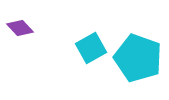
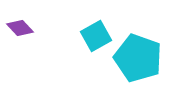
cyan square: moved 5 px right, 12 px up
